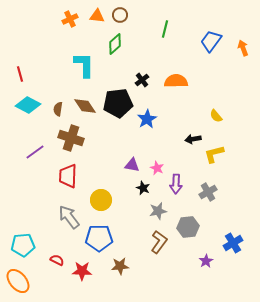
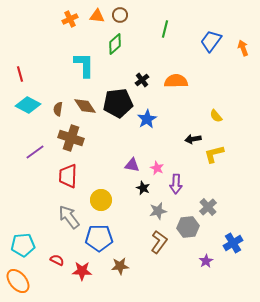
gray cross: moved 15 px down; rotated 12 degrees counterclockwise
